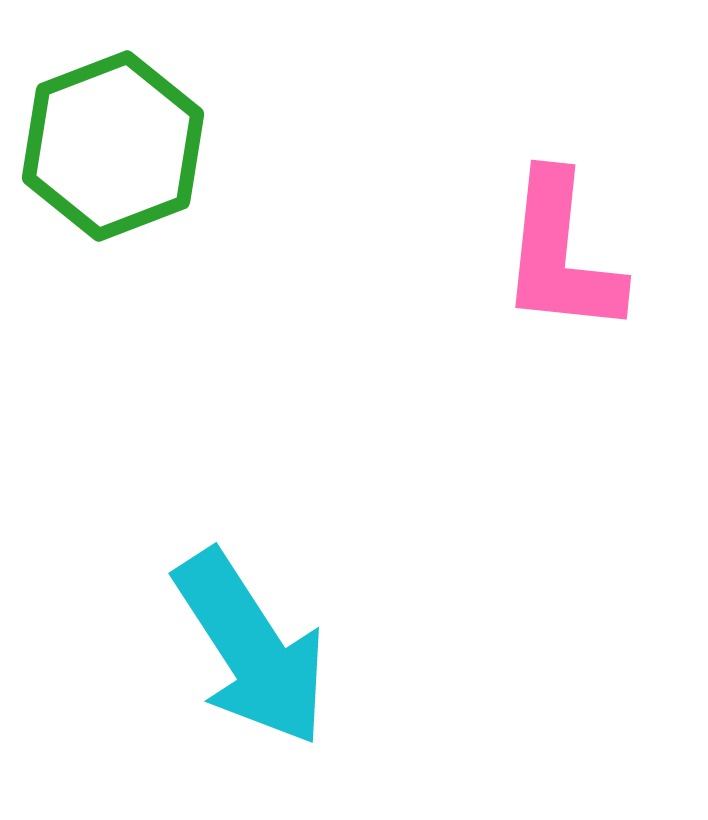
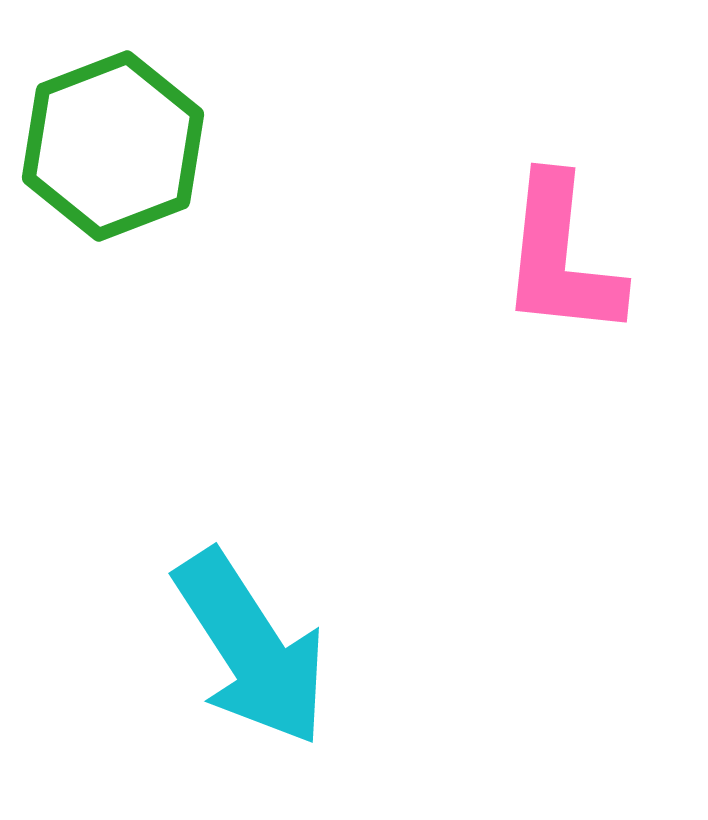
pink L-shape: moved 3 px down
